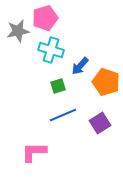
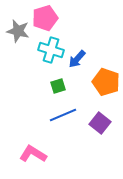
gray star: rotated 25 degrees clockwise
blue arrow: moved 3 px left, 7 px up
purple square: rotated 20 degrees counterclockwise
pink L-shape: moved 1 px left, 2 px down; rotated 32 degrees clockwise
